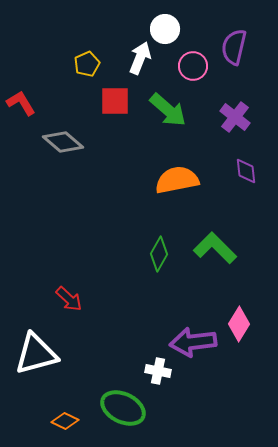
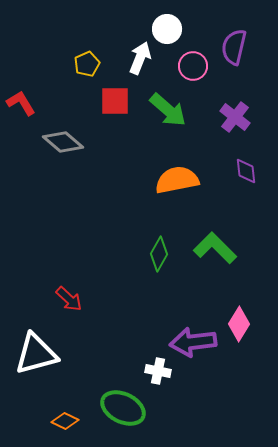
white circle: moved 2 px right
